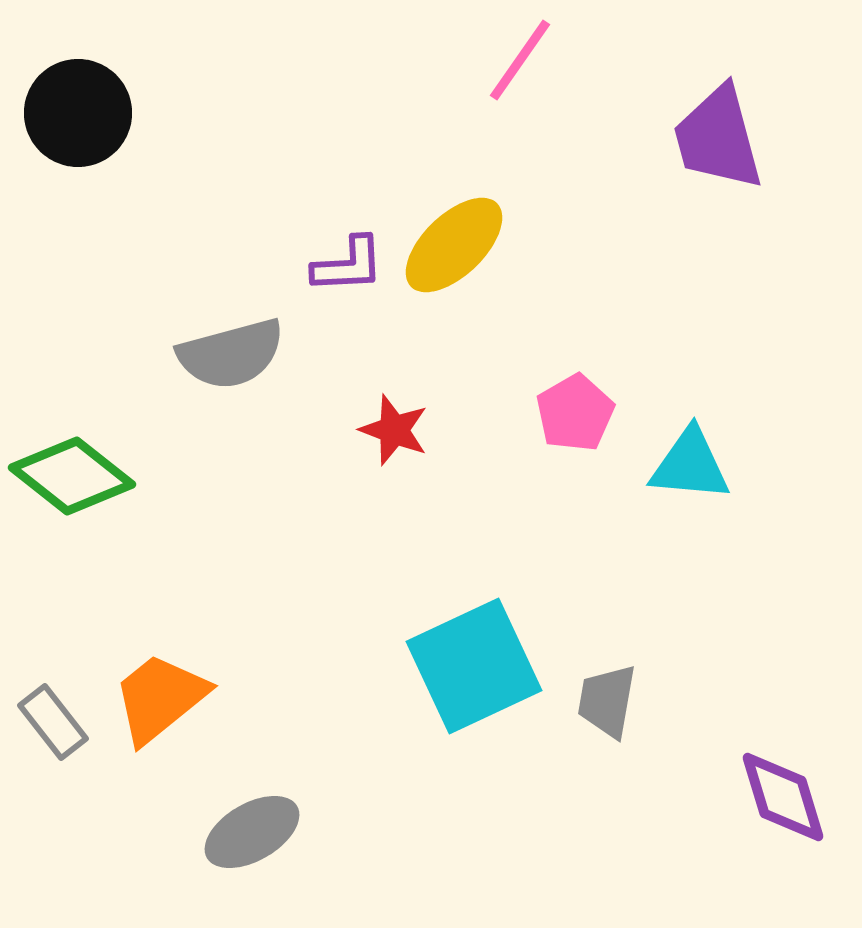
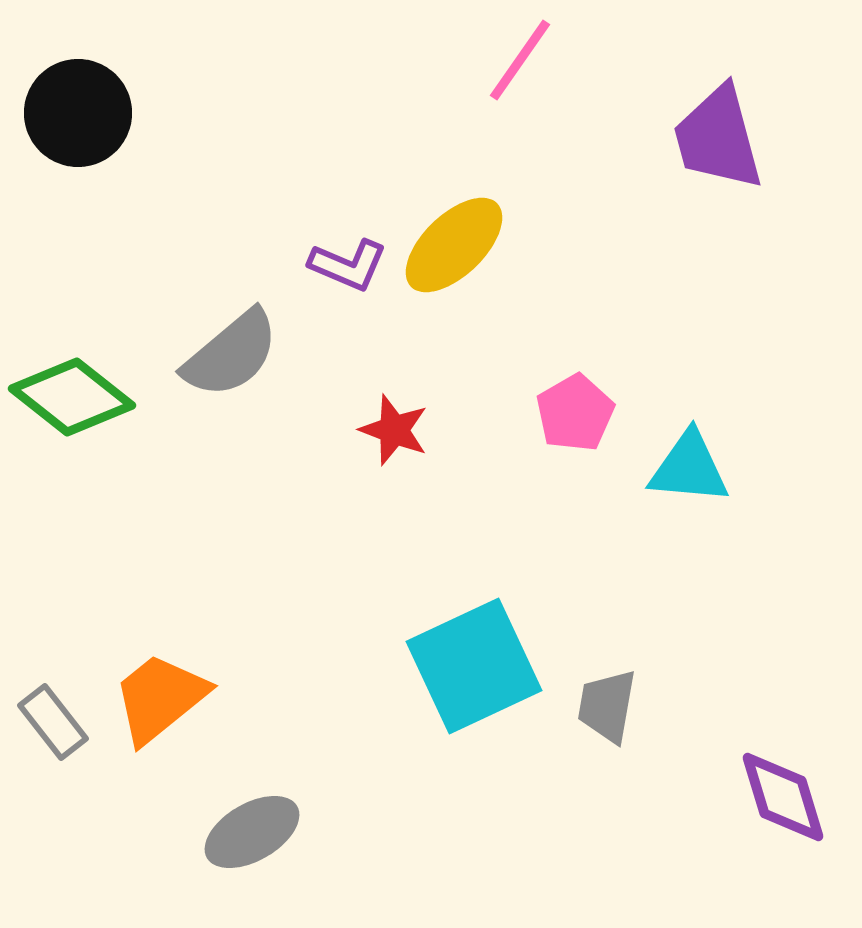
purple L-shape: rotated 26 degrees clockwise
gray semicircle: rotated 25 degrees counterclockwise
cyan triangle: moved 1 px left, 3 px down
green diamond: moved 79 px up
gray trapezoid: moved 5 px down
